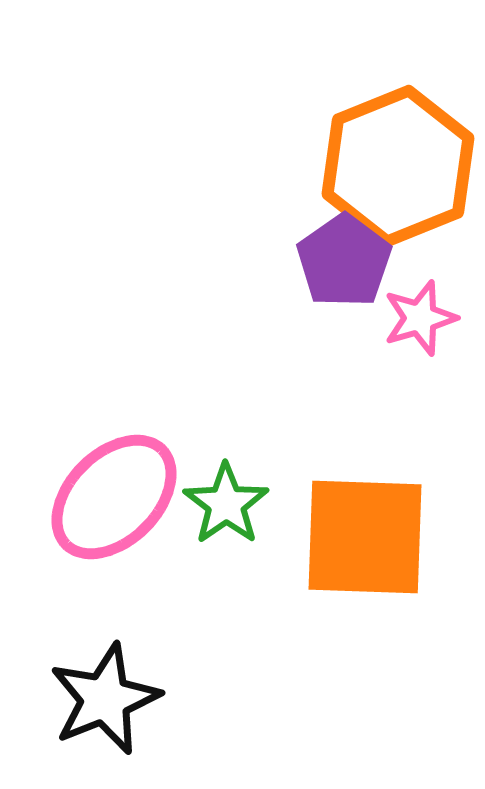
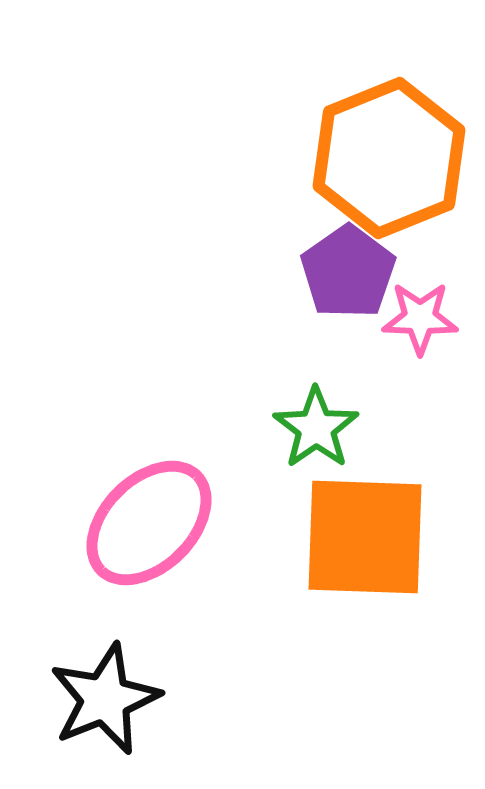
orange hexagon: moved 9 px left, 8 px up
purple pentagon: moved 4 px right, 11 px down
pink star: rotated 18 degrees clockwise
pink ellipse: moved 35 px right, 26 px down
green star: moved 90 px right, 76 px up
